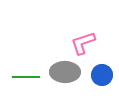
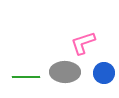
blue circle: moved 2 px right, 2 px up
